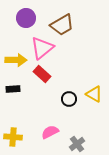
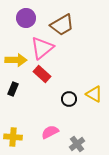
black rectangle: rotated 64 degrees counterclockwise
